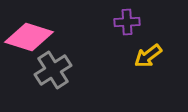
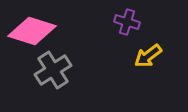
purple cross: rotated 20 degrees clockwise
pink diamond: moved 3 px right, 6 px up
